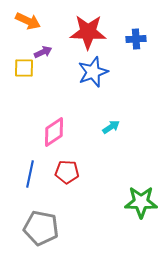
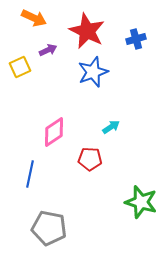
orange arrow: moved 6 px right, 3 px up
red star: moved 1 px left, 1 px up; rotated 24 degrees clockwise
blue cross: rotated 12 degrees counterclockwise
purple arrow: moved 5 px right, 2 px up
yellow square: moved 4 px left, 1 px up; rotated 25 degrees counterclockwise
red pentagon: moved 23 px right, 13 px up
green star: rotated 16 degrees clockwise
gray pentagon: moved 8 px right
